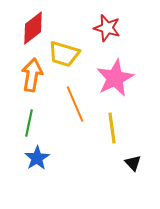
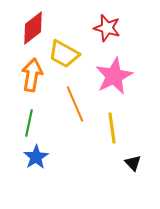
yellow trapezoid: rotated 12 degrees clockwise
pink star: moved 1 px left, 2 px up
blue star: moved 1 px left, 1 px up
